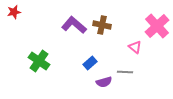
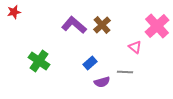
brown cross: rotated 36 degrees clockwise
purple semicircle: moved 2 px left
